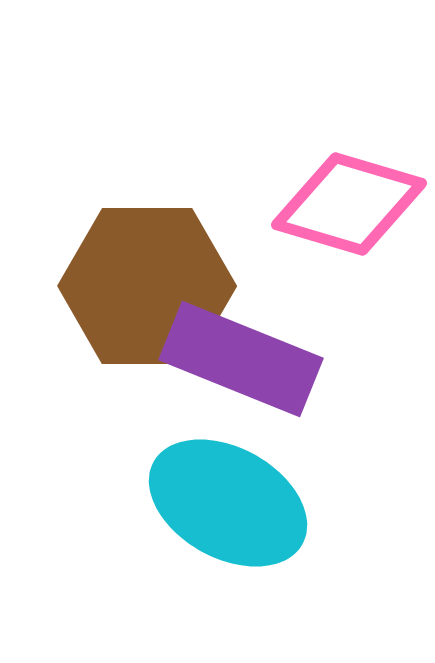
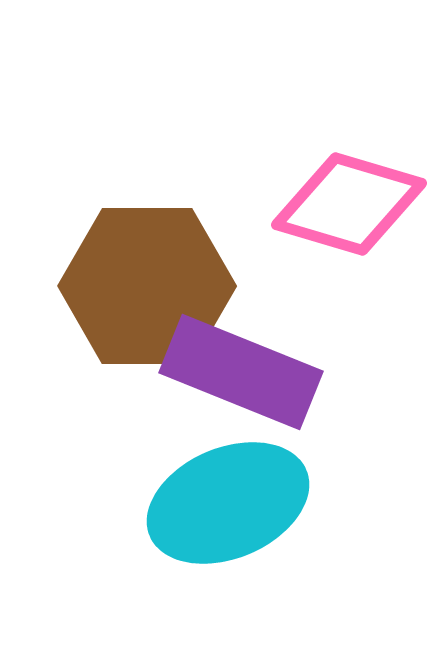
purple rectangle: moved 13 px down
cyan ellipse: rotated 52 degrees counterclockwise
